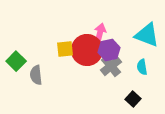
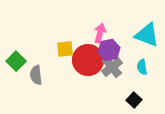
red circle: moved 1 px right, 10 px down
gray cross: moved 1 px right, 1 px down
black square: moved 1 px right, 1 px down
